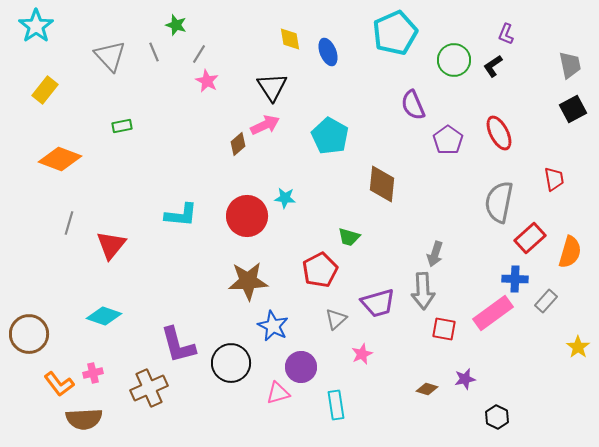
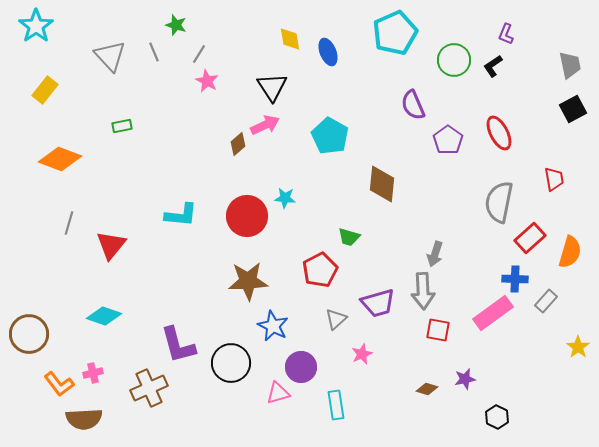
red square at (444, 329): moved 6 px left, 1 px down
